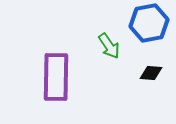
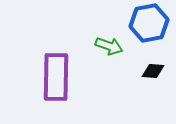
green arrow: rotated 36 degrees counterclockwise
black diamond: moved 2 px right, 2 px up
